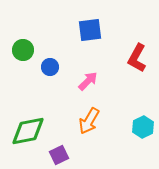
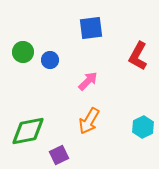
blue square: moved 1 px right, 2 px up
green circle: moved 2 px down
red L-shape: moved 1 px right, 2 px up
blue circle: moved 7 px up
